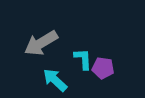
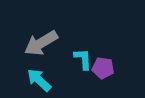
cyan arrow: moved 16 px left
